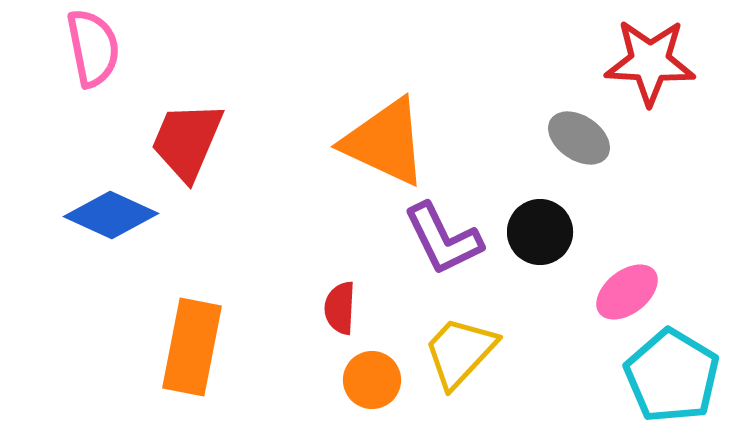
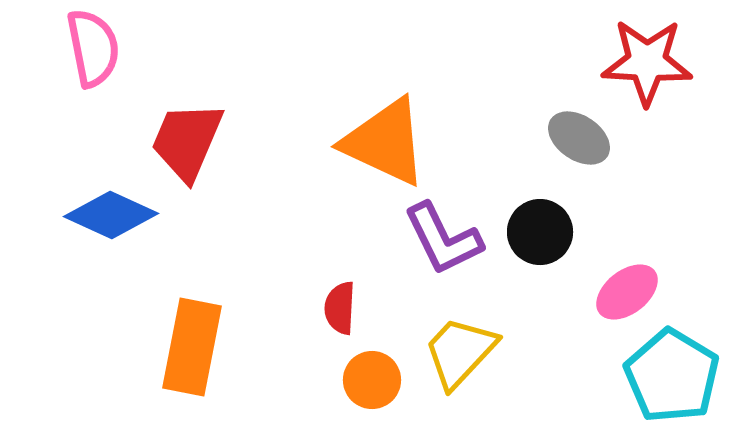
red star: moved 3 px left
